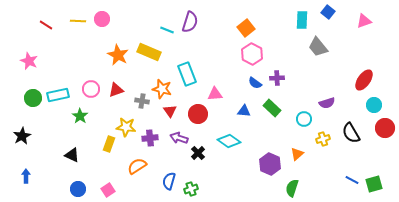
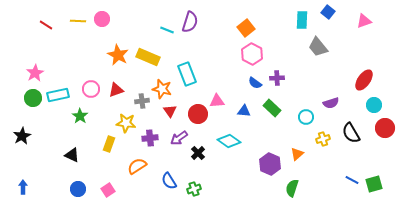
yellow rectangle at (149, 52): moved 1 px left, 5 px down
pink star at (29, 61): moved 6 px right, 12 px down; rotated 18 degrees clockwise
pink triangle at (215, 94): moved 2 px right, 7 px down
gray cross at (142, 101): rotated 16 degrees counterclockwise
purple semicircle at (327, 103): moved 4 px right
cyan circle at (304, 119): moved 2 px right, 2 px up
yellow star at (126, 127): moved 4 px up
purple arrow at (179, 138): rotated 54 degrees counterclockwise
blue arrow at (26, 176): moved 3 px left, 11 px down
blue semicircle at (169, 181): rotated 48 degrees counterclockwise
green cross at (191, 189): moved 3 px right
